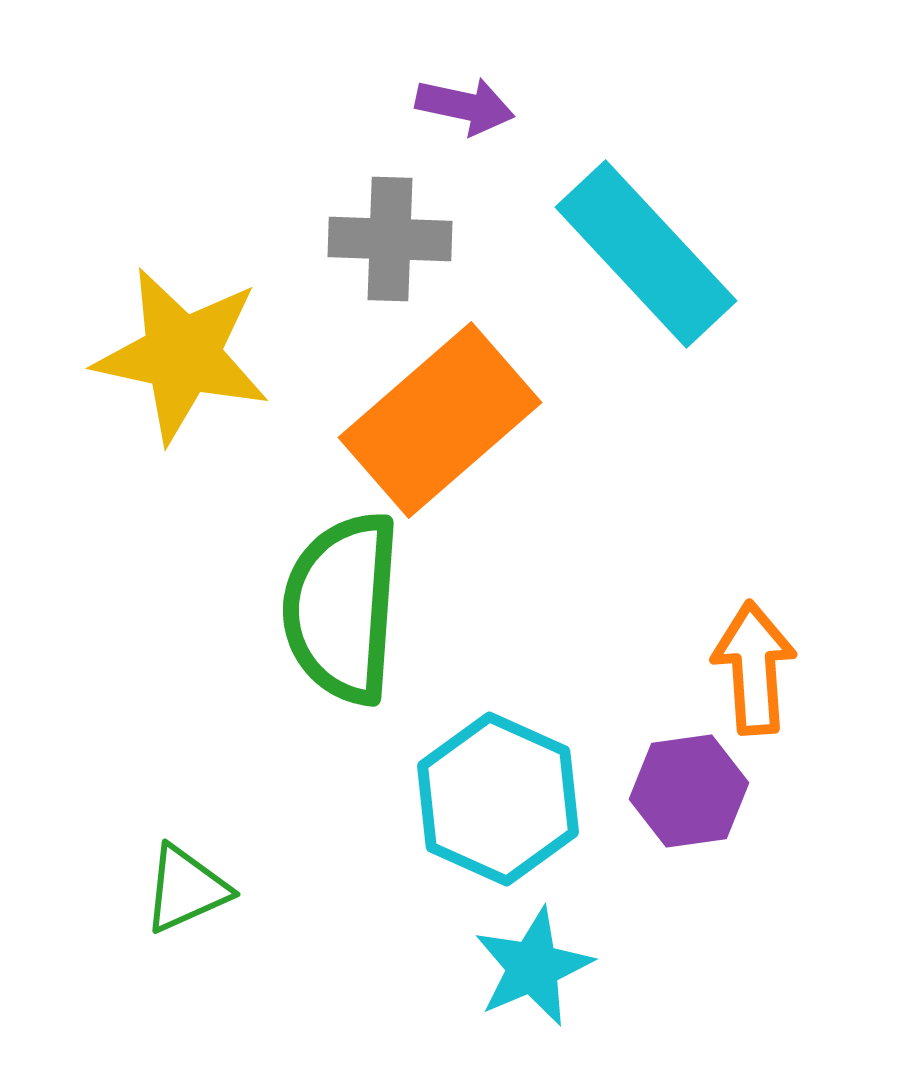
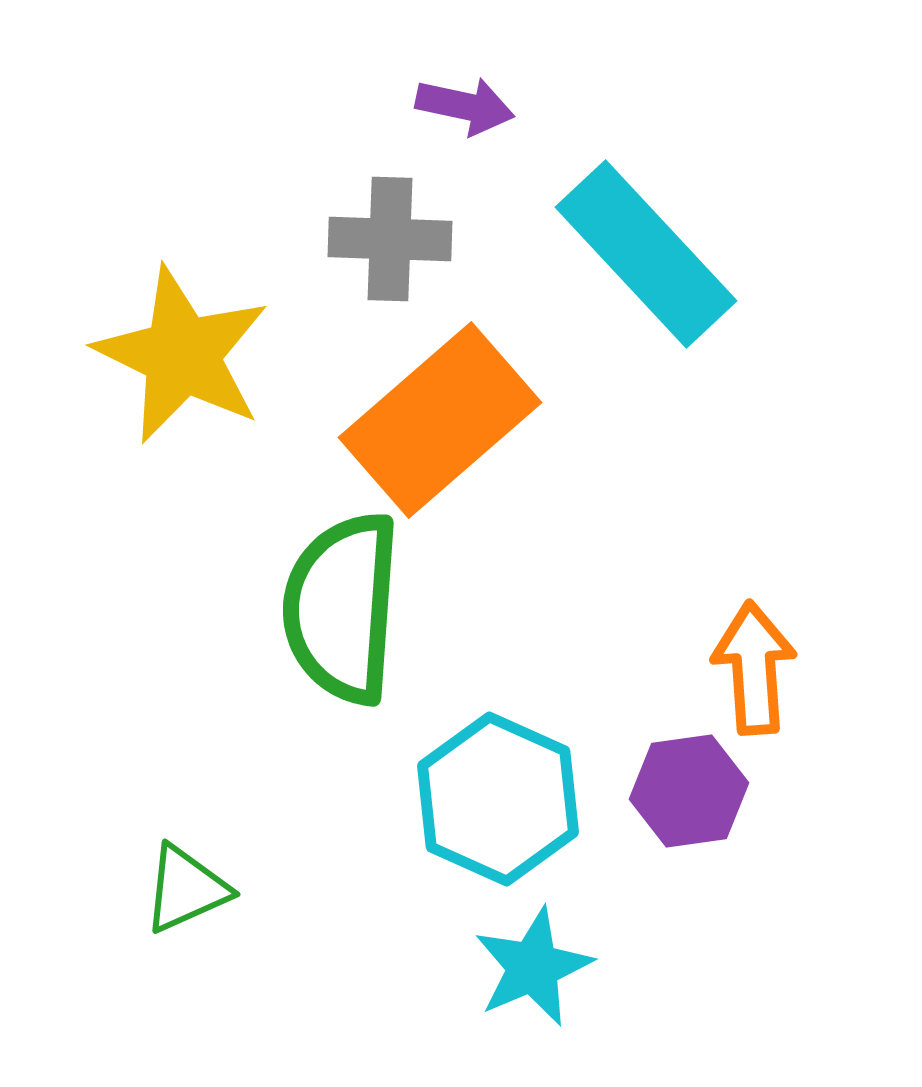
yellow star: rotated 14 degrees clockwise
